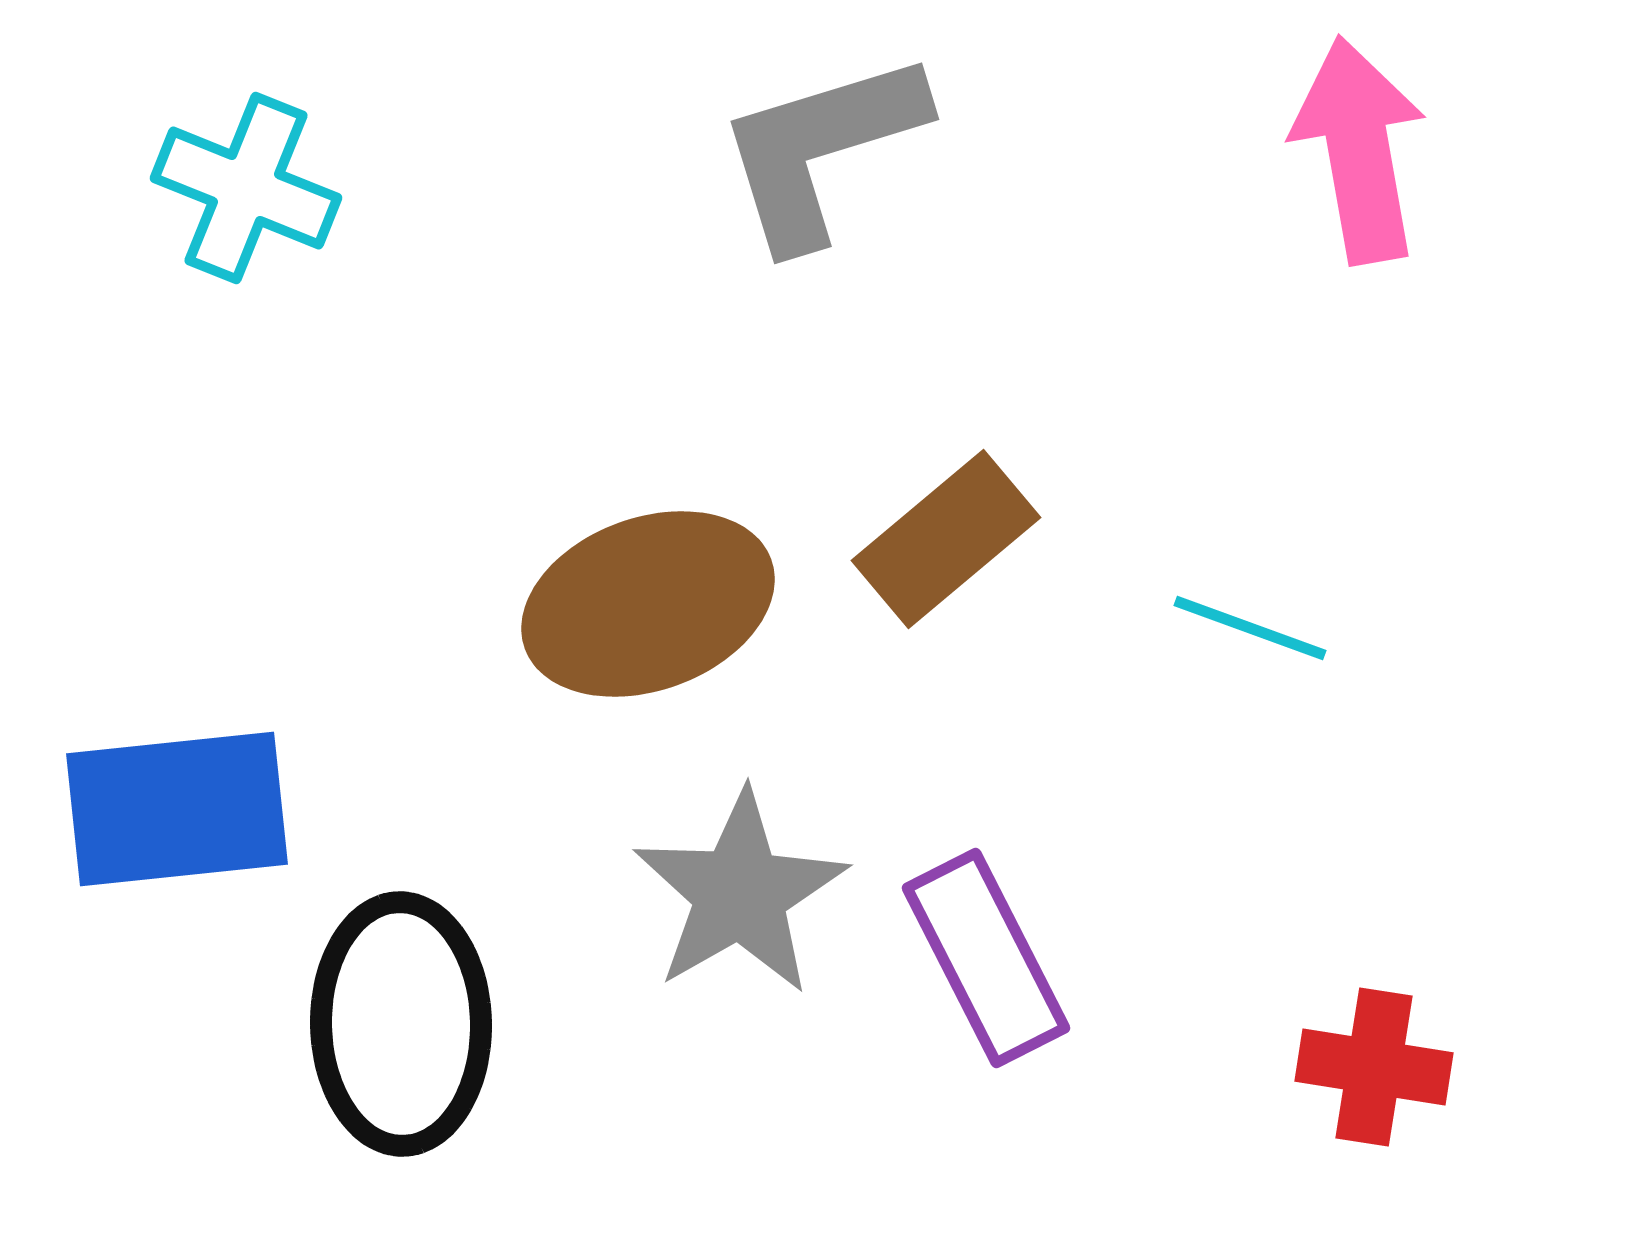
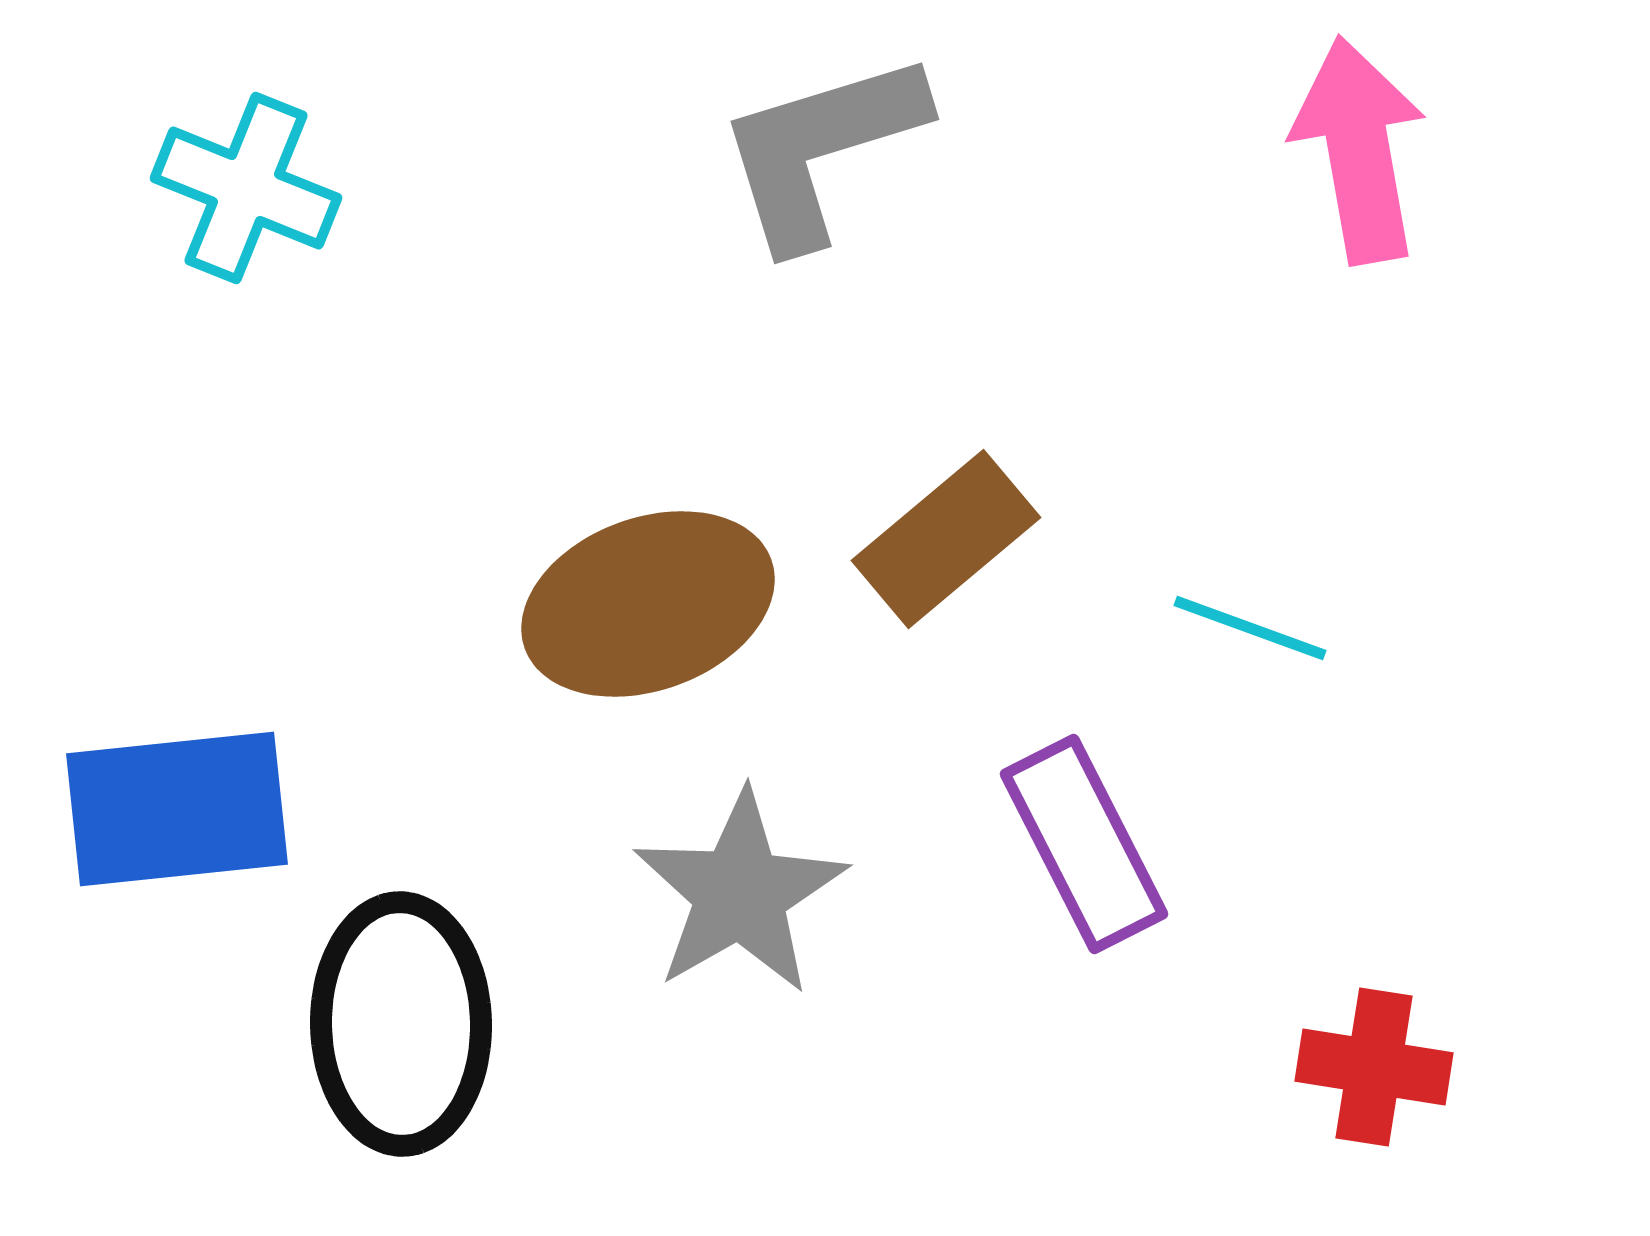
purple rectangle: moved 98 px right, 114 px up
